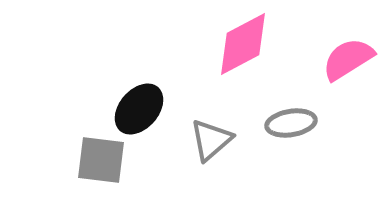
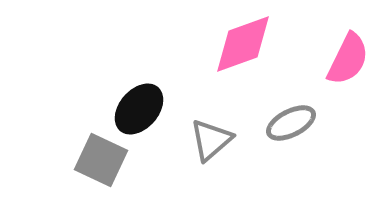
pink diamond: rotated 8 degrees clockwise
pink semicircle: rotated 148 degrees clockwise
gray ellipse: rotated 18 degrees counterclockwise
gray square: rotated 18 degrees clockwise
